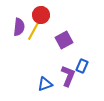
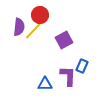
red circle: moved 1 px left
yellow line: rotated 15 degrees clockwise
purple L-shape: rotated 20 degrees counterclockwise
blue triangle: rotated 21 degrees clockwise
